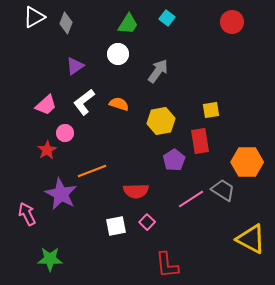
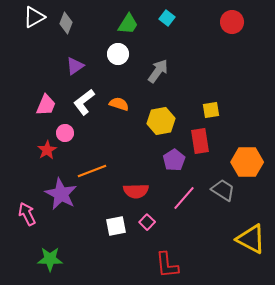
pink trapezoid: rotated 25 degrees counterclockwise
pink line: moved 7 px left, 1 px up; rotated 16 degrees counterclockwise
